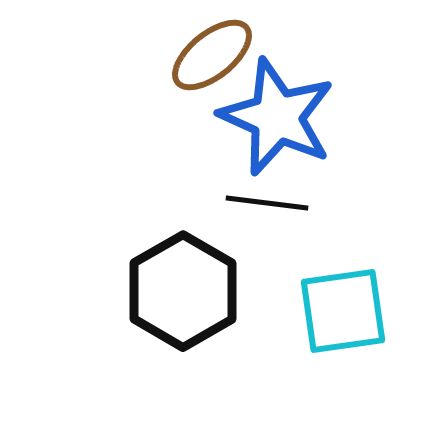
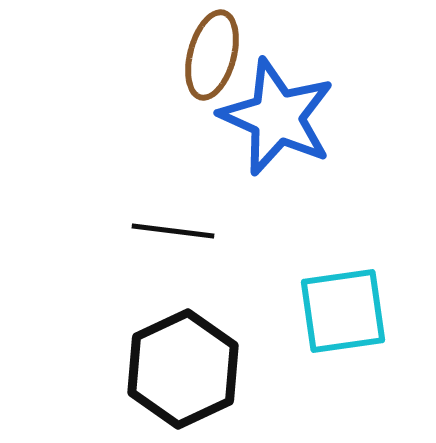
brown ellipse: rotated 36 degrees counterclockwise
black line: moved 94 px left, 28 px down
black hexagon: moved 78 px down; rotated 5 degrees clockwise
